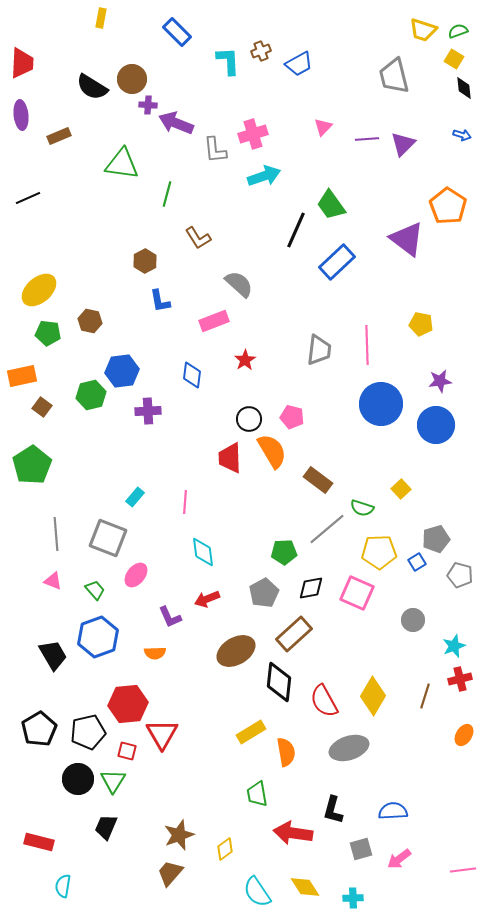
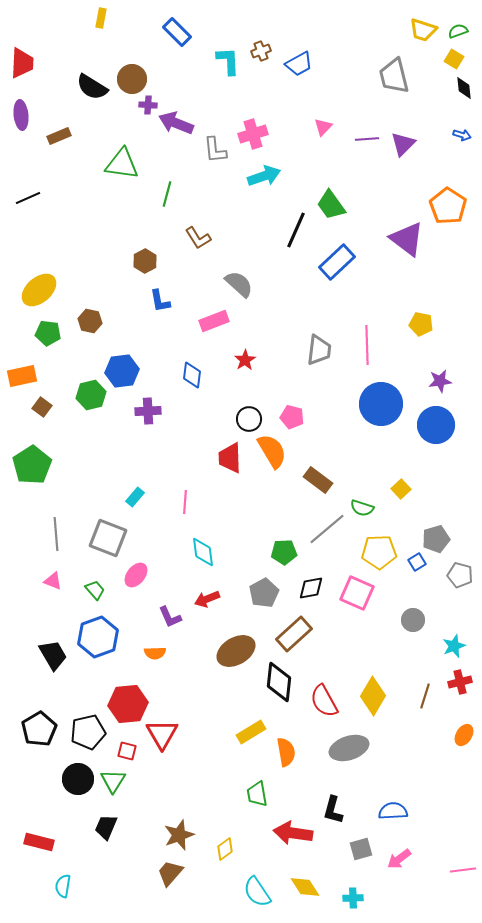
red cross at (460, 679): moved 3 px down
